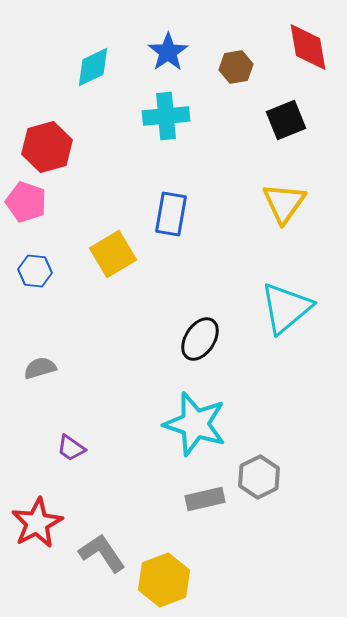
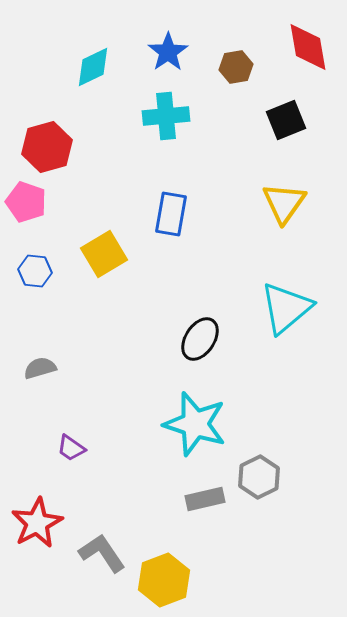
yellow square: moved 9 px left
